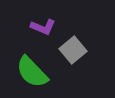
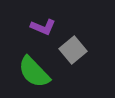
green semicircle: moved 2 px right
